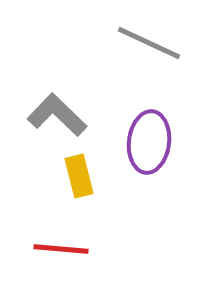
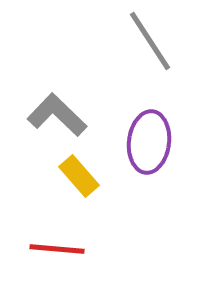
gray line: moved 1 px right, 2 px up; rotated 32 degrees clockwise
yellow rectangle: rotated 27 degrees counterclockwise
red line: moved 4 px left
